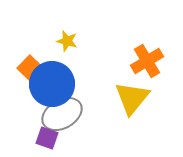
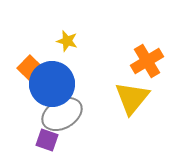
purple square: moved 2 px down
